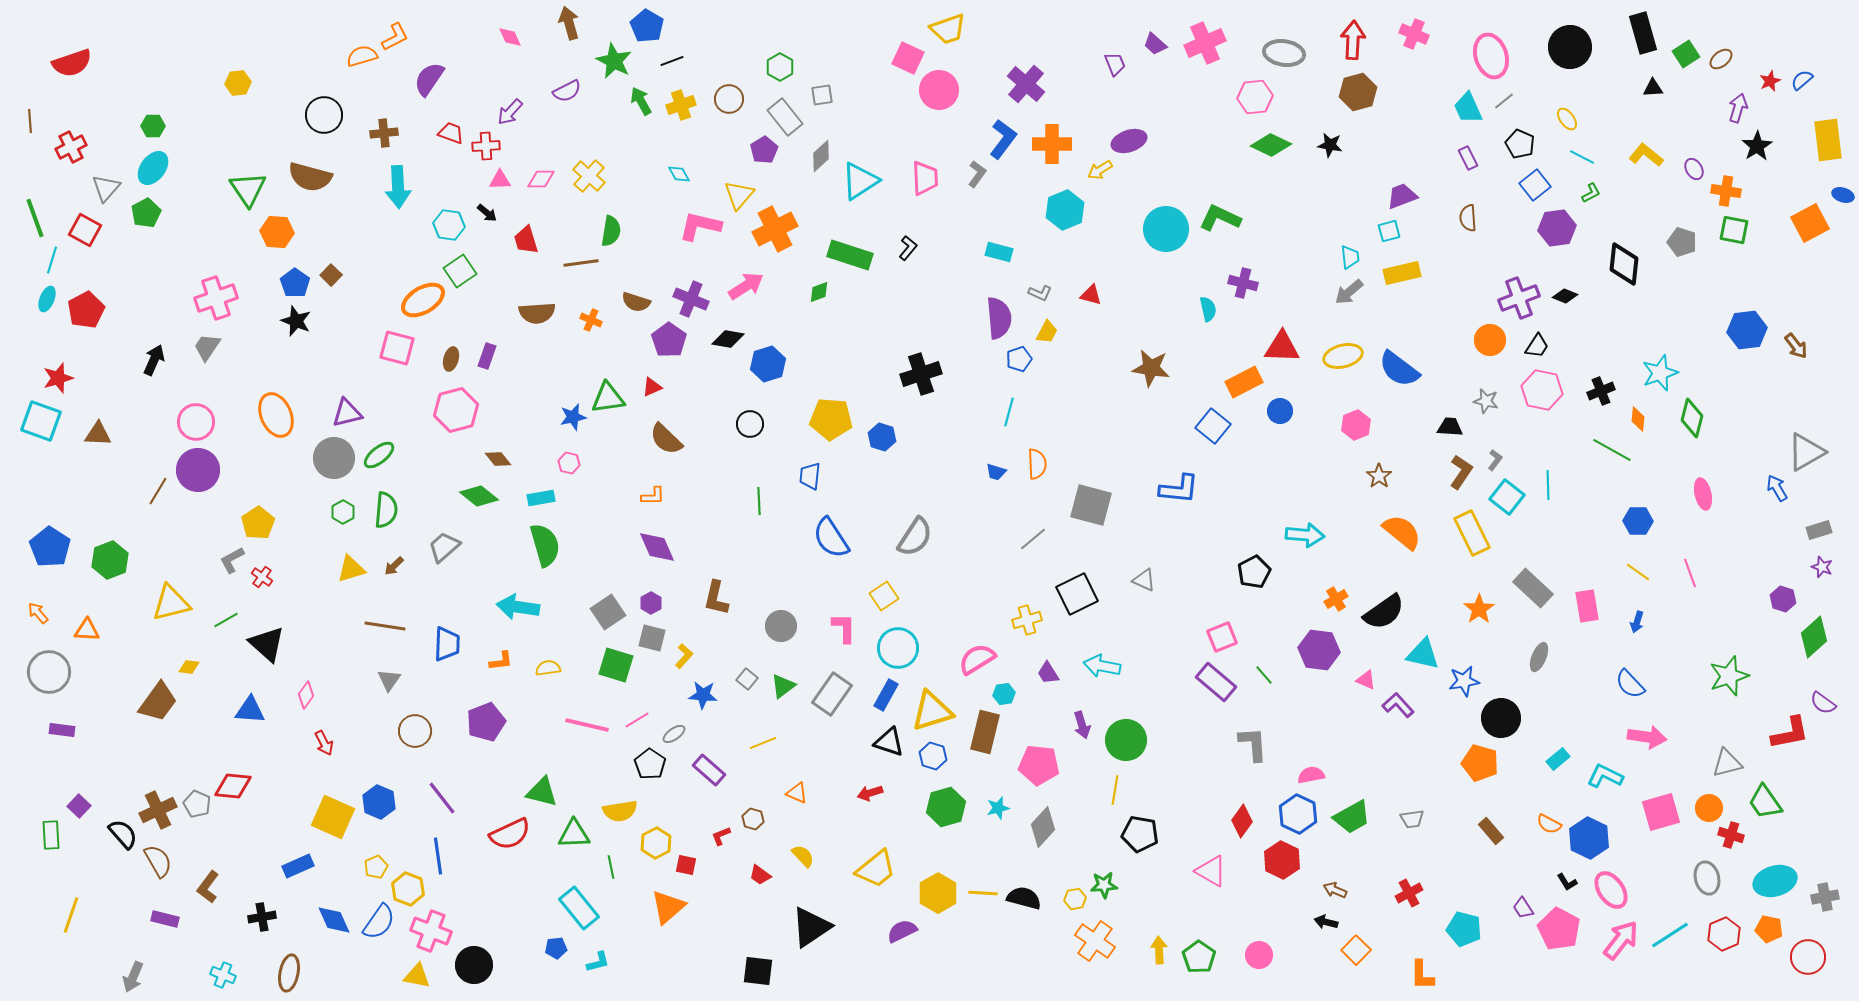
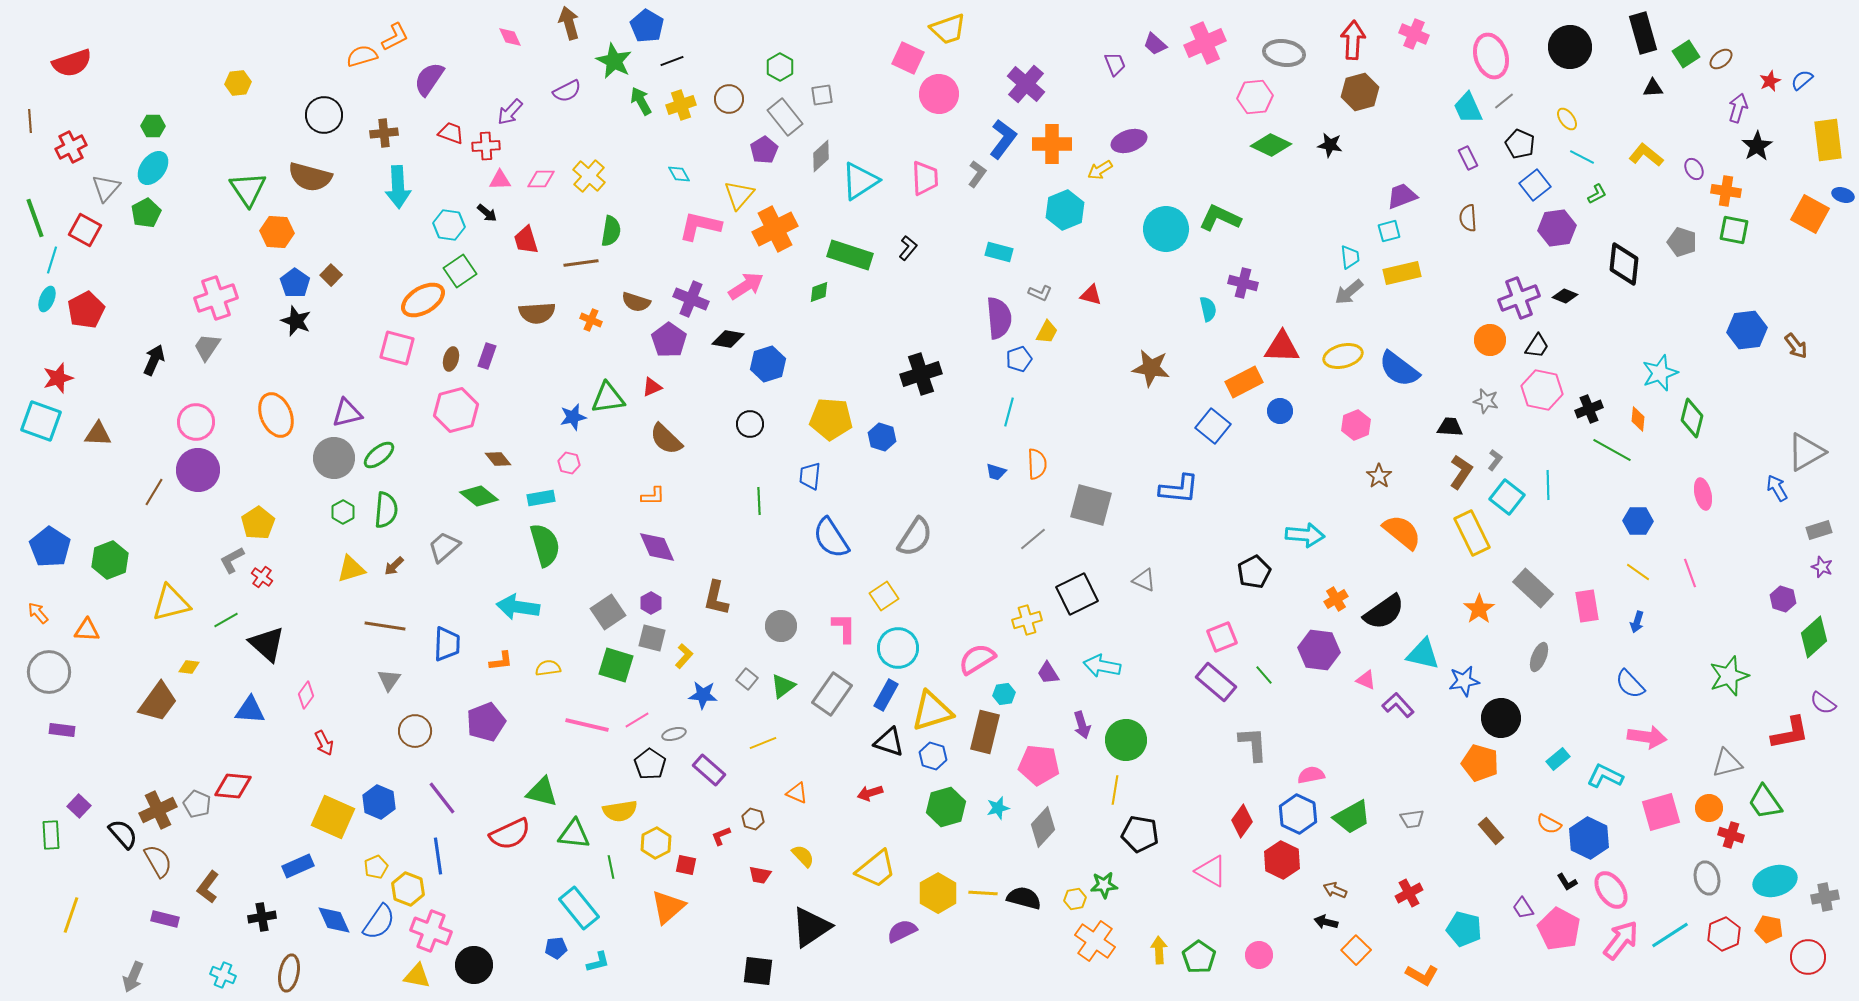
pink circle at (939, 90): moved 4 px down
brown hexagon at (1358, 92): moved 2 px right
green L-shape at (1591, 193): moved 6 px right, 1 px down
orange square at (1810, 223): moved 9 px up; rotated 33 degrees counterclockwise
black cross at (1601, 391): moved 12 px left, 18 px down
brown line at (158, 491): moved 4 px left, 1 px down
gray ellipse at (674, 734): rotated 20 degrees clockwise
green triangle at (574, 834): rotated 8 degrees clockwise
red trapezoid at (760, 875): rotated 25 degrees counterclockwise
orange L-shape at (1422, 975): rotated 60 degrees counterclockwise
